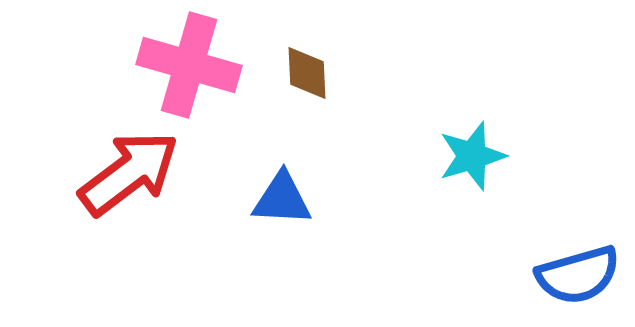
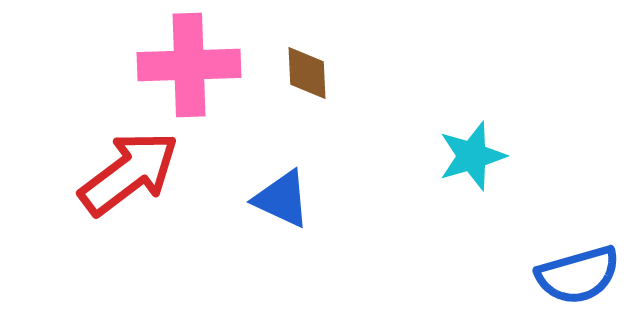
pink cross: rotated 18 degrees counterclockwise
blue triangle: rotated 22 degrees clockwise
